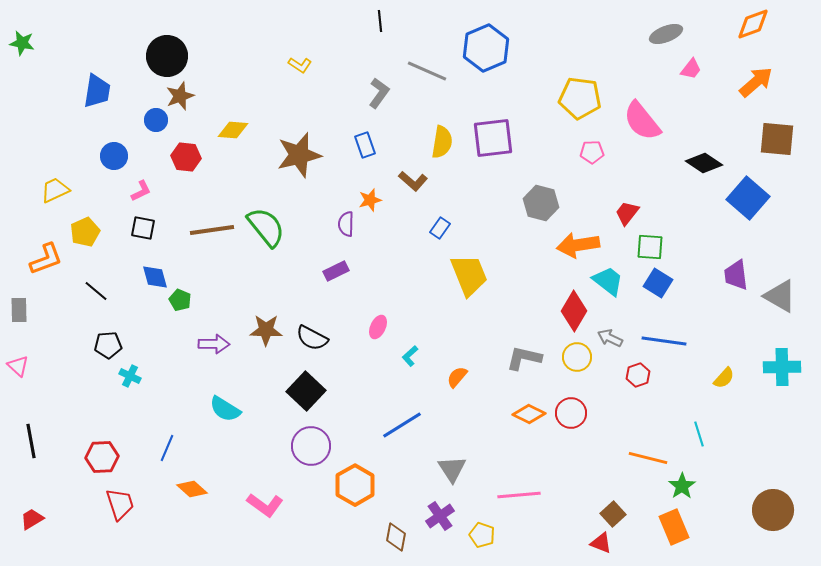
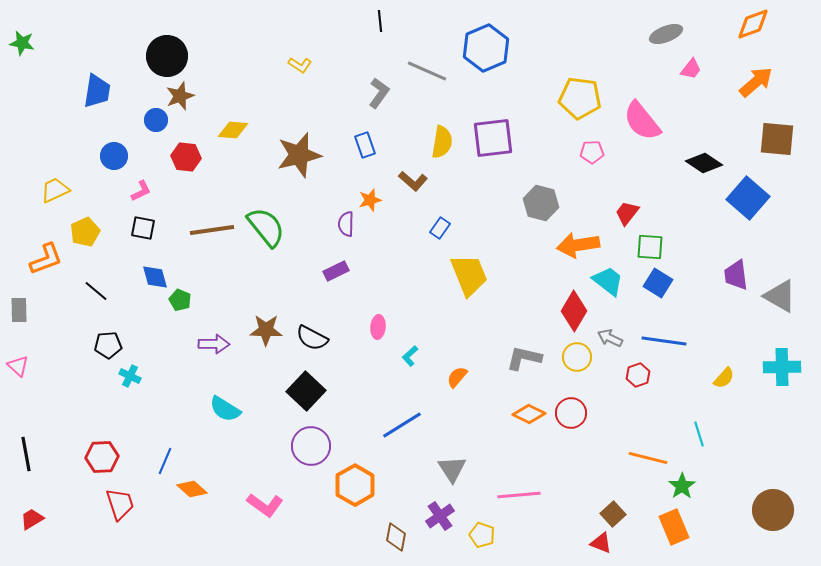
pink ellipse at (378, 327): rotated 20 degrees counterclockwise
black line at (31, 441): moved 5 px left, 13 px down
blue line at (167, 448): moved 2 px left, 13 px down
